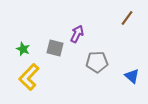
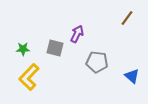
green star: rotated 24 degrees counterclockwise
gray pentagon: rotated 10 degrees clockwise
